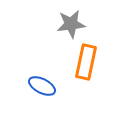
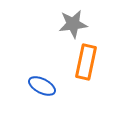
gray star: moved 2 px right
